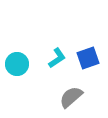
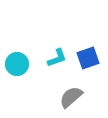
cyan L-shape: rotated 15 degrees clockwise
